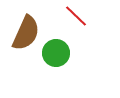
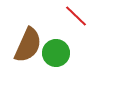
brown semicircle: moved 2 px right, 12 px down
